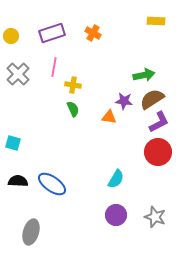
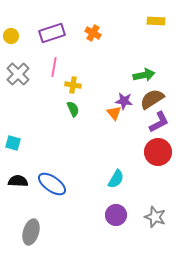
orange triangle: moved 5 px right, 4 px up; rotated 42 degrees clockwise
